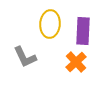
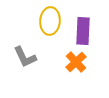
yellow ellipse: moved 3 px up
